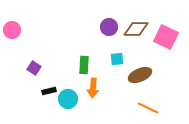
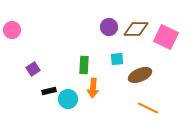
purple square: moved 1 px left, 1 px down; rotated 24 degrees clockwise
